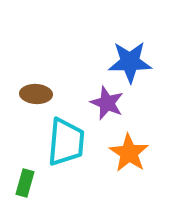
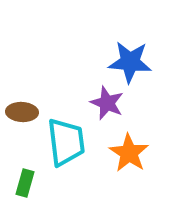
blue star: rotated 6 degrees clockwise
brown ellipse: moved 14 px left, 18 px down
cyan trapezoid: rotated 12 degrees counterclockwise
